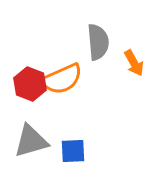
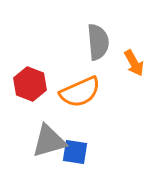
orange semicircle: moved 18 px right, 13 px down
gray triangle: moved 18 px right
blue square: moved 2 px right, 1 px down; rotated 12 degrees clockwise
